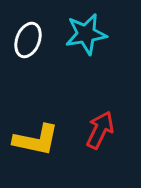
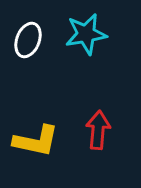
red arrow: moved 2 px left; rotated 21 degrees counterclockwise
yellow L-shape: moved 1 px down
